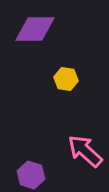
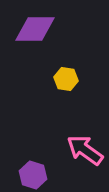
pink arrow: moved 1 px up; rotated 6 degrees counterclockwise
purple hexagon: moved 2 px right
